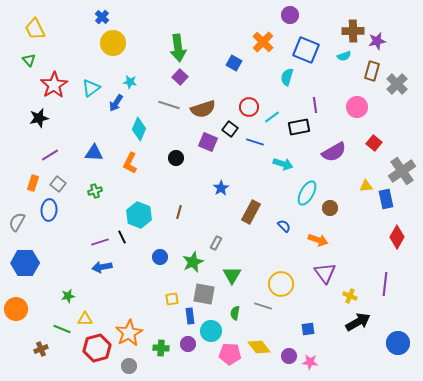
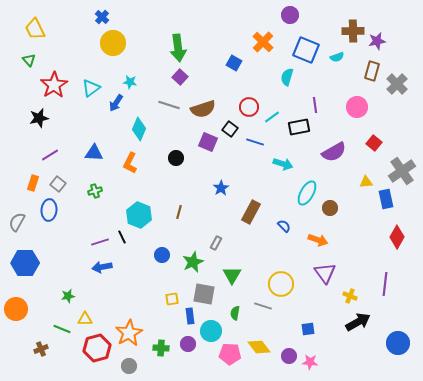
cyan semicircle at (344, 56): moved 7 px left, 1 px down
yellow triangle at (366, 186): moved 4 px up
blue circle at (160, 257): moved 2 px right, 2 px up
